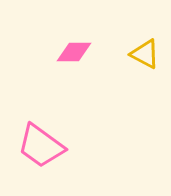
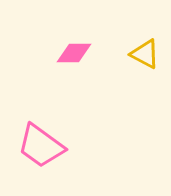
pink diamond: moved 1 px down
